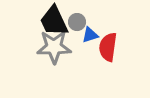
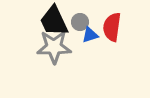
gray circle: moved 3 px right
red semicircle: moved 4 px right, 20 px up
